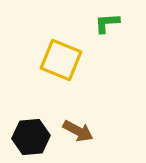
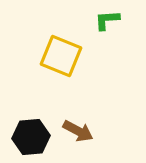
green L-shape: moved 3 px up
yellow square: moved 4 px up
